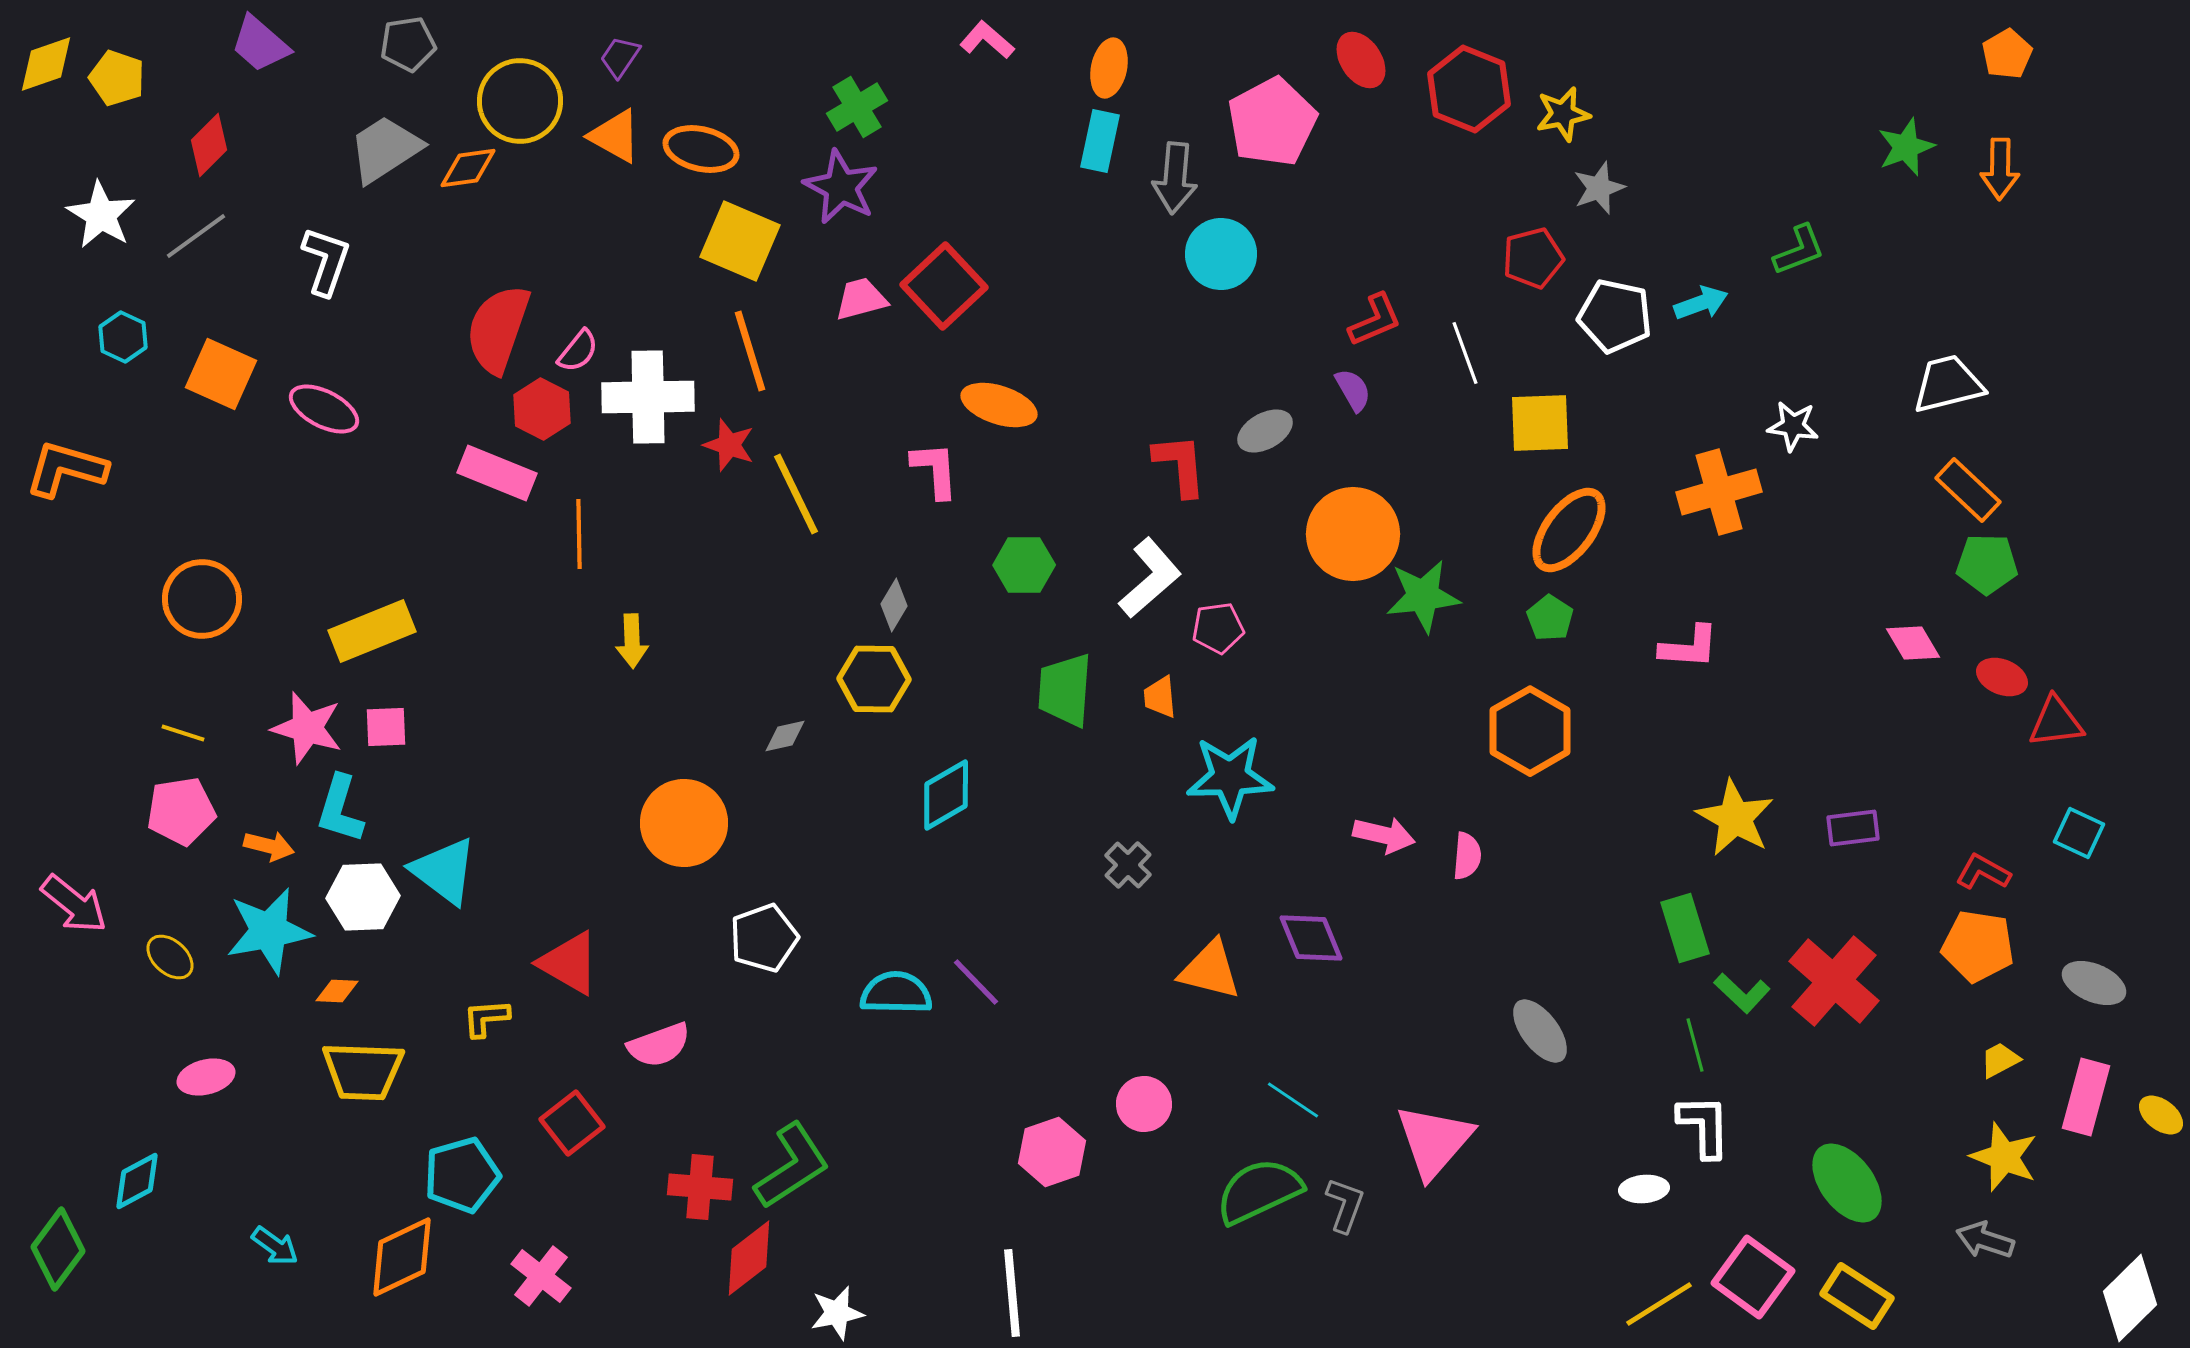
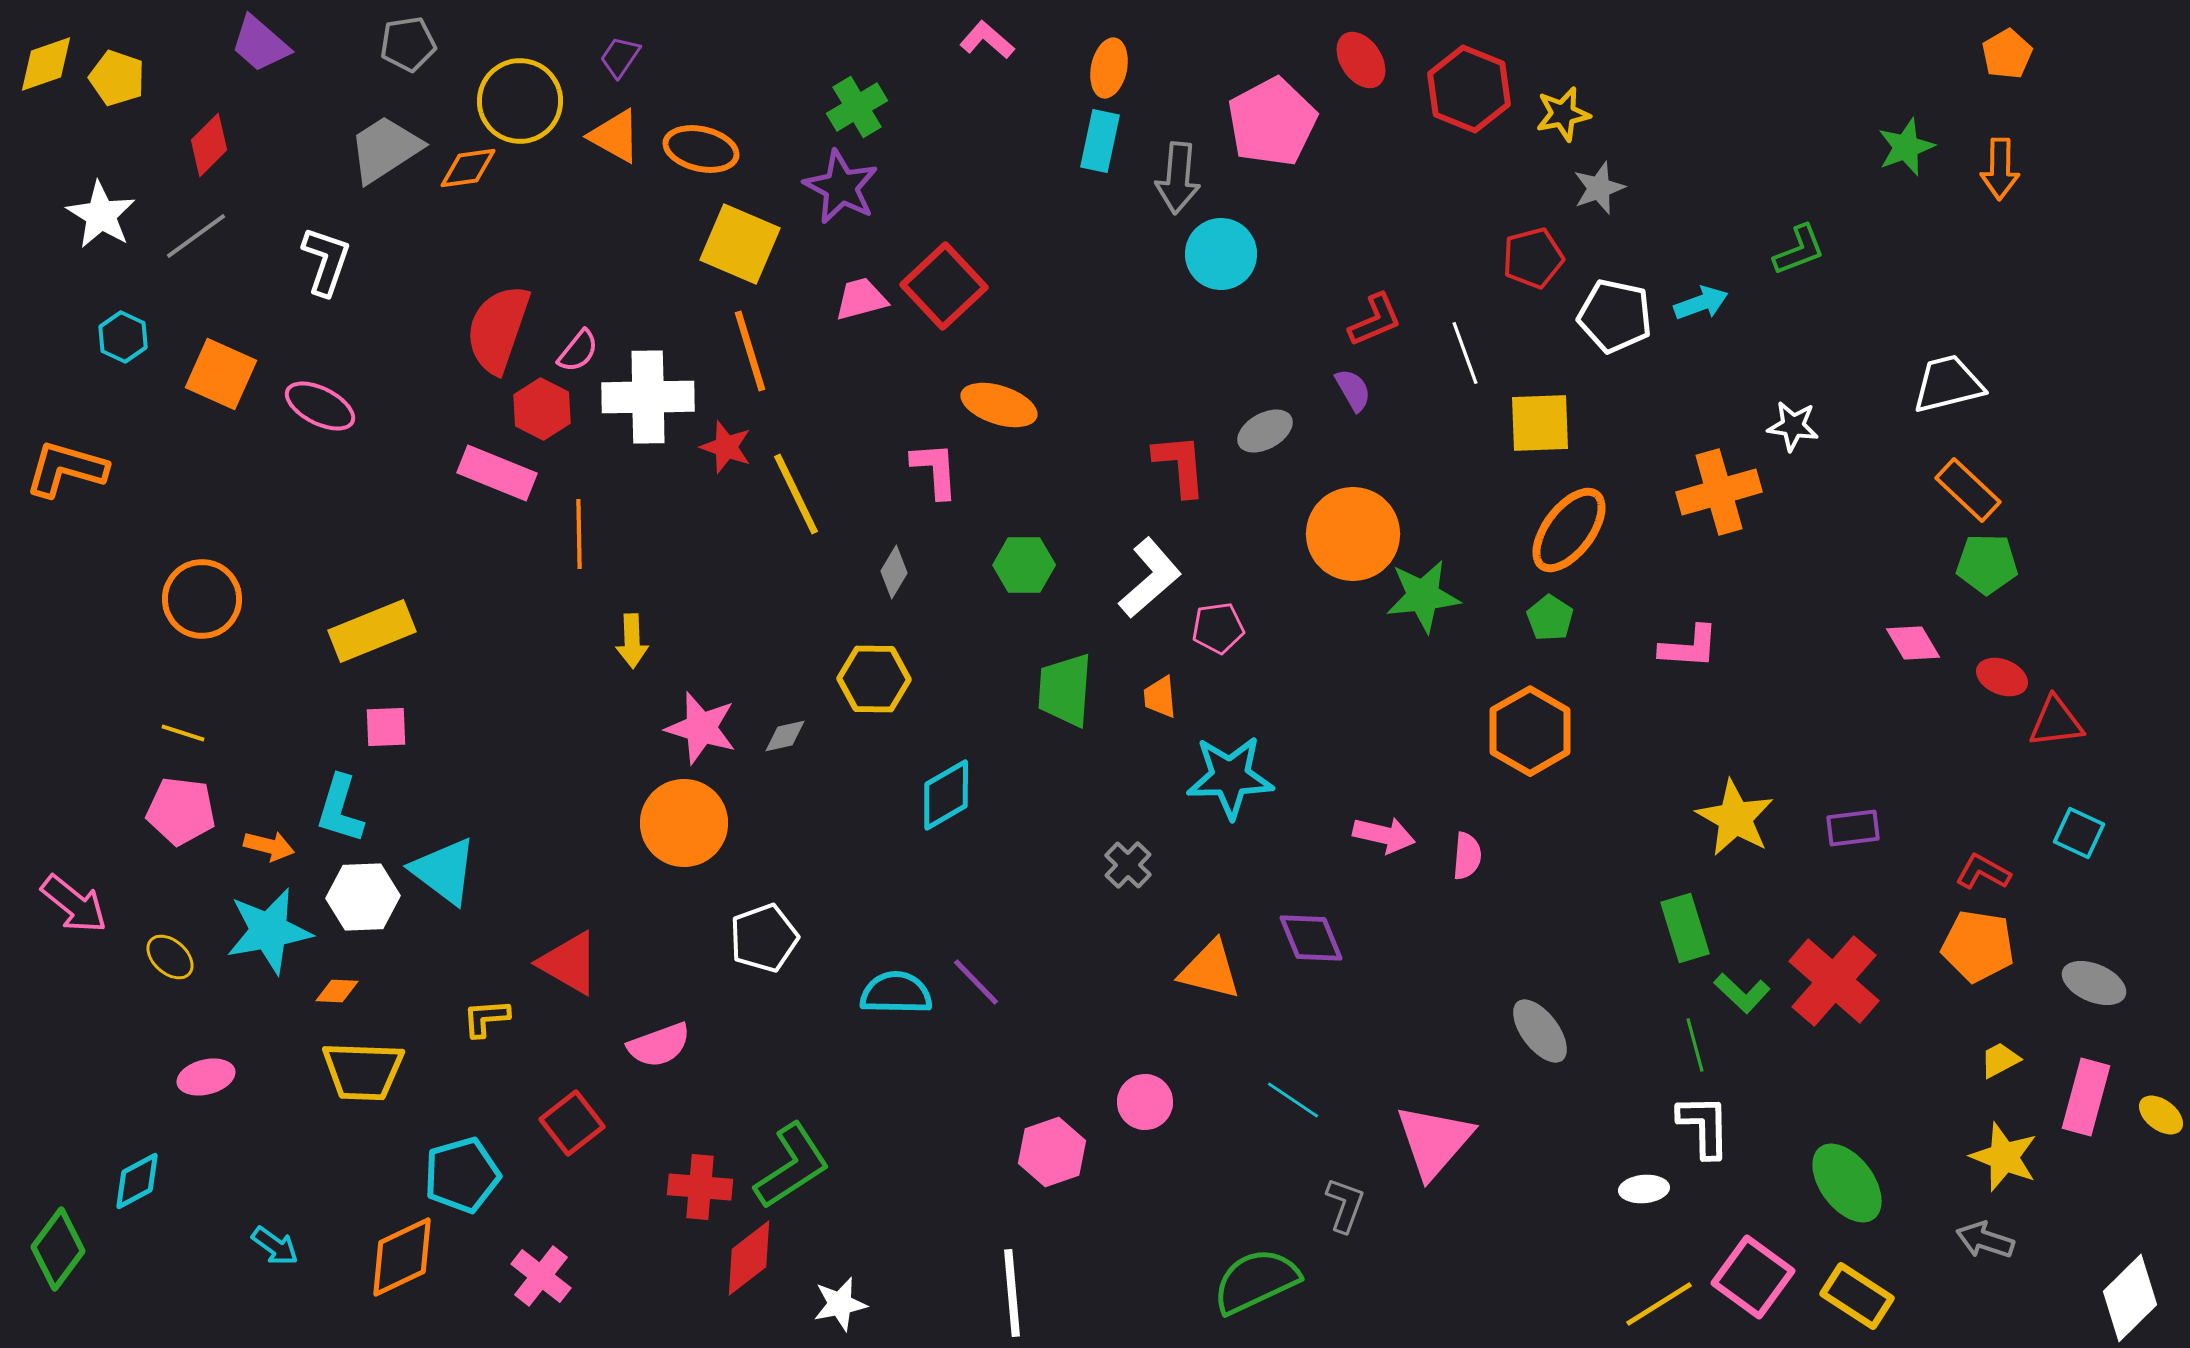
gray arrow at (1175, 178): moved 3 px right
yellow square at (740, 241): moved 3 px down
pink ellipse at (324, 409): moved 4 px left, 3 px up
red star at (729, 445): moved 3 px left, 2 px down
gray diamond at (894, 605): moved 33 px up
pink star at (307, 728): moved 394 px right
pink pentagon at (181, 811): rotated 16 degrees clockwise
pink circle at (1144, 1104): moved 1 px right, 2 px up
green semicircle at (1259, 1191): moved 3 px left, 90 px down
white star at (837, 1313): moved 3 px right, 9 px up
